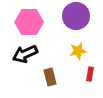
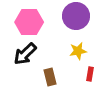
black arrow: rotated 20 degrees counterclockwise
